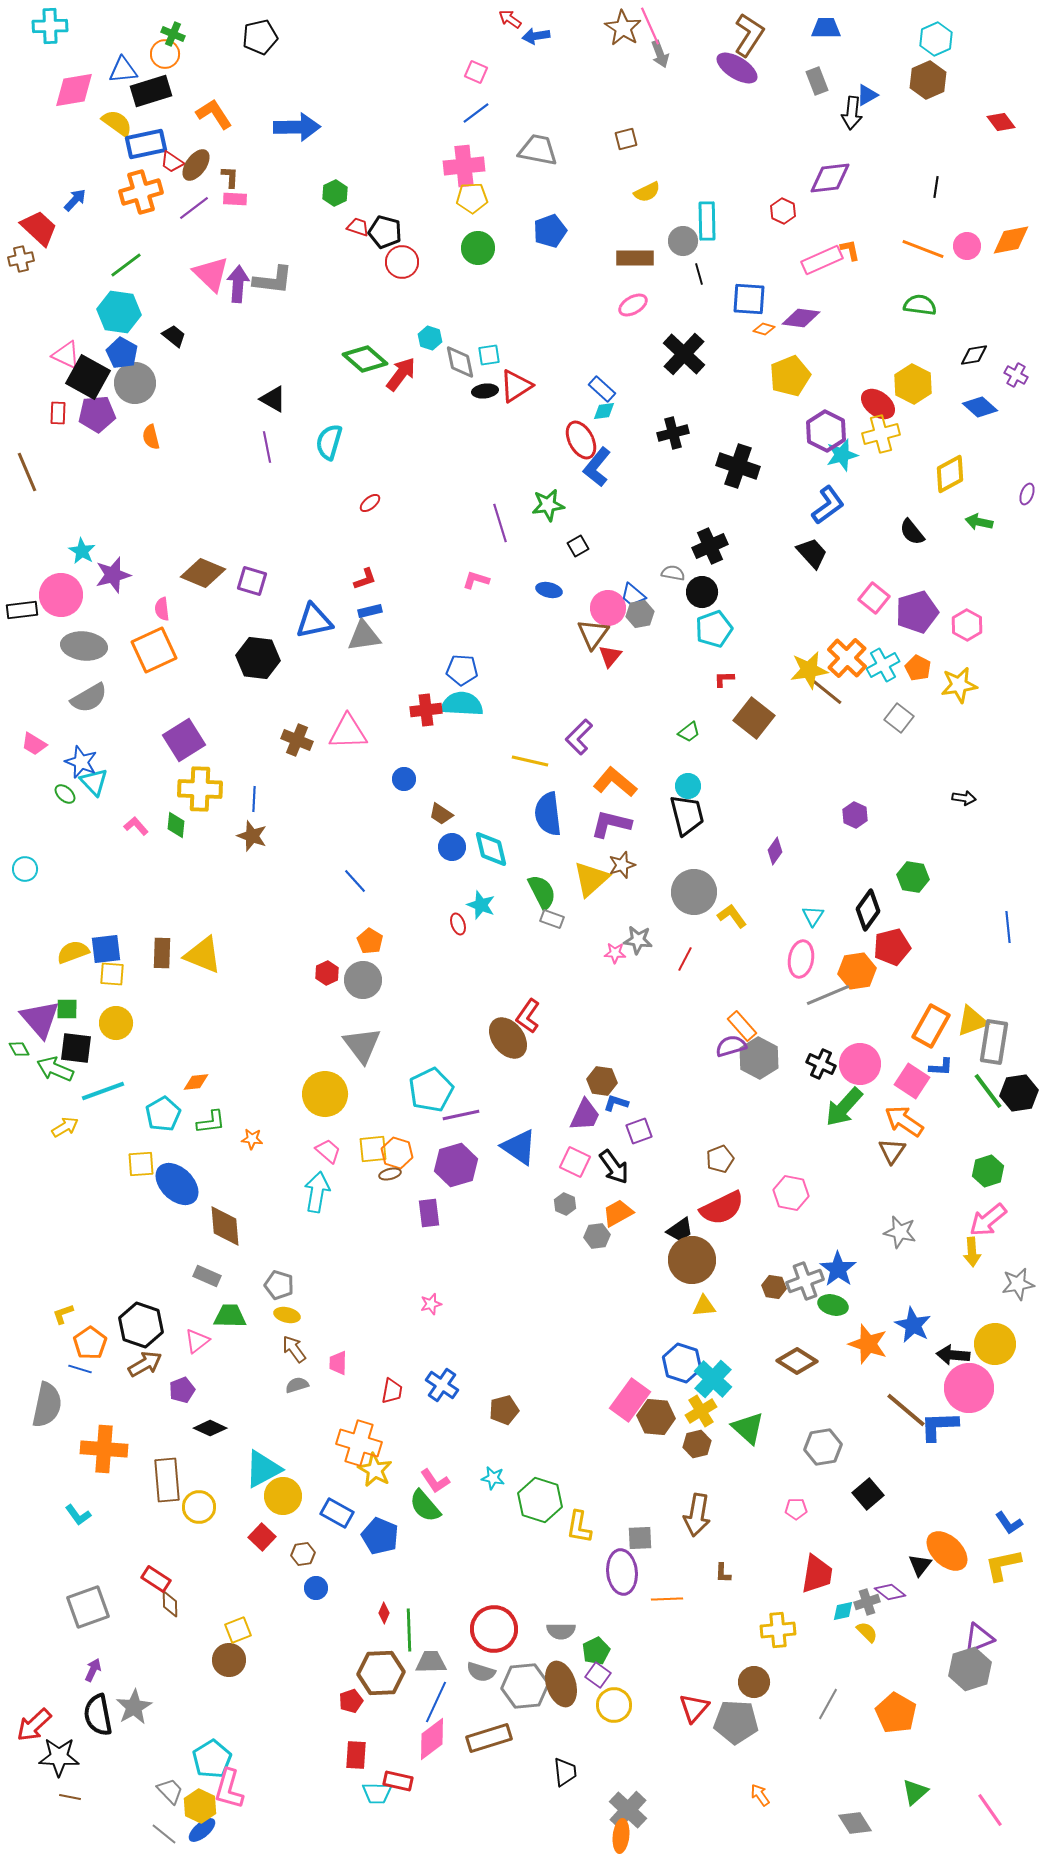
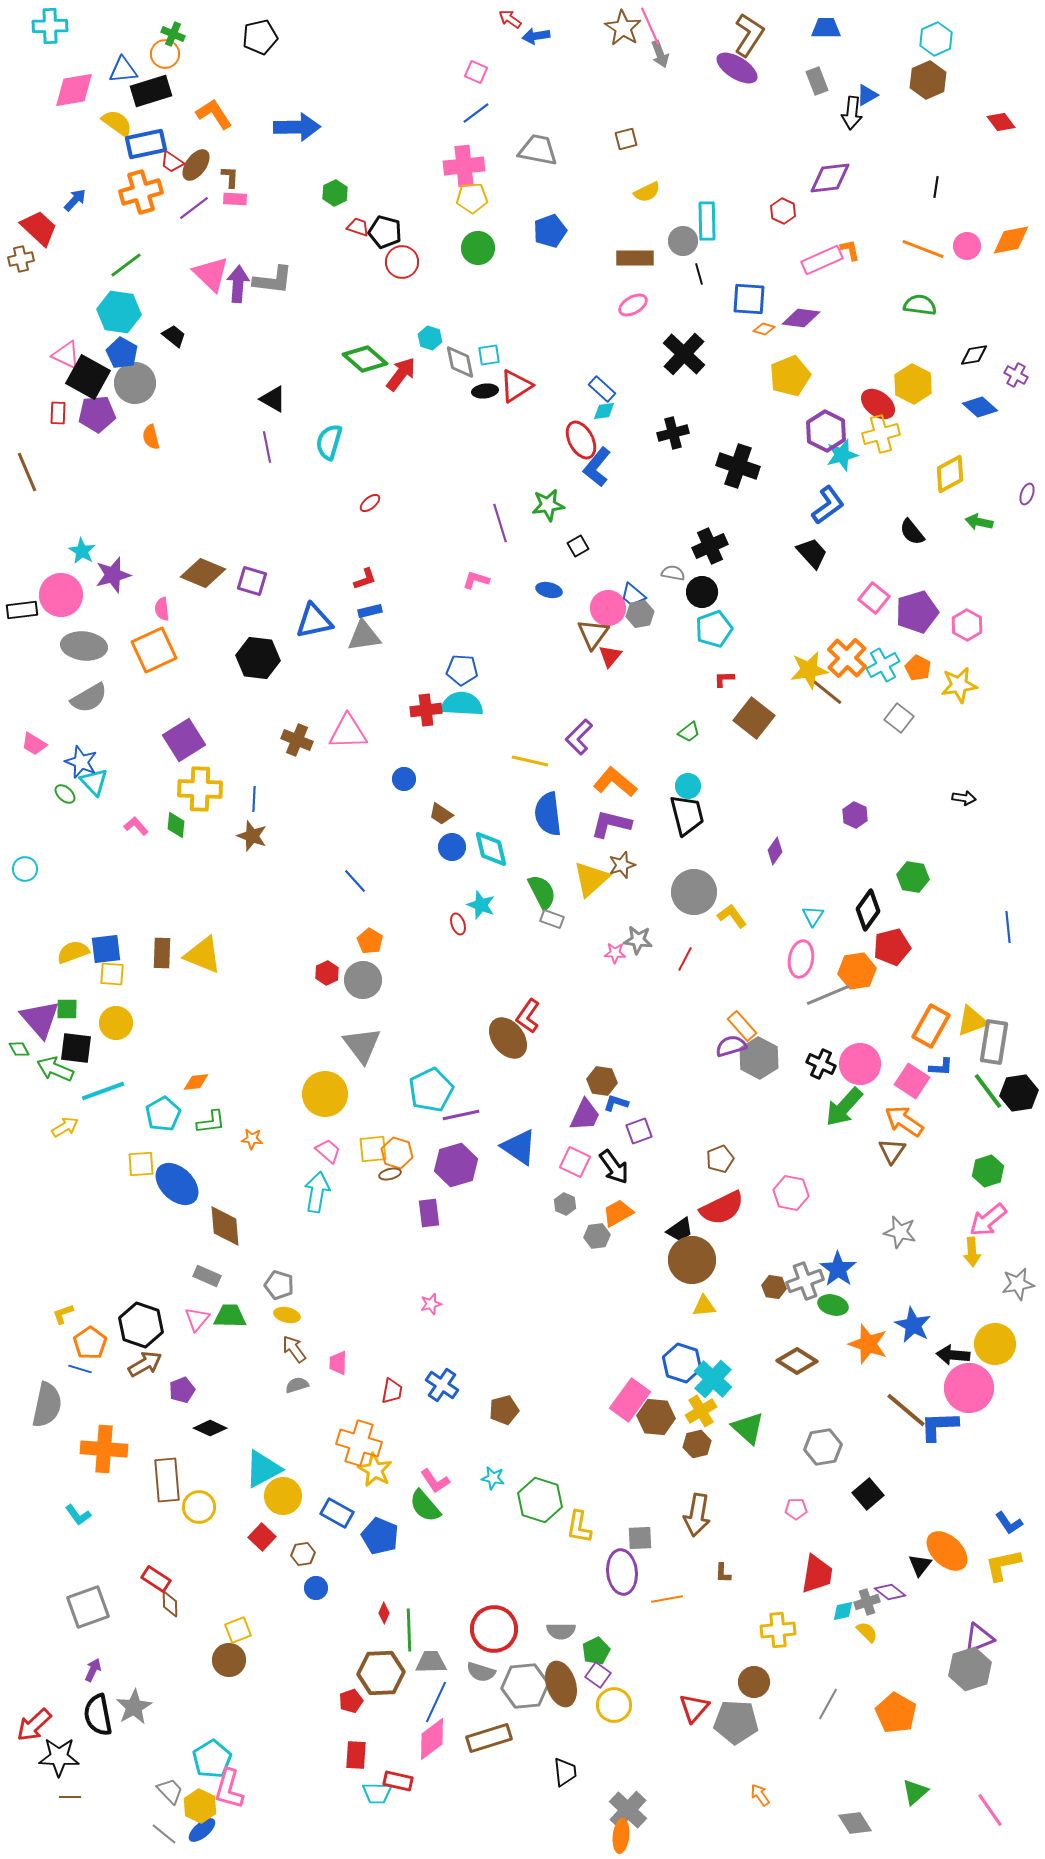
pink triangle at (197, 1341): moved 22 px up; rotated 12 degrees counterclockwise
orange line at (667, 1599): rotated 8 degrees counterclockwise
brown line at (70, 1797): rotated 10 degrees counterclockwise
